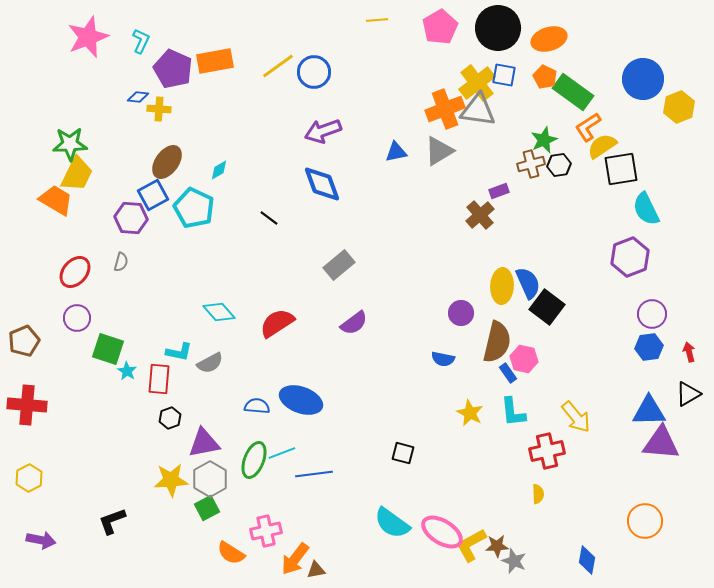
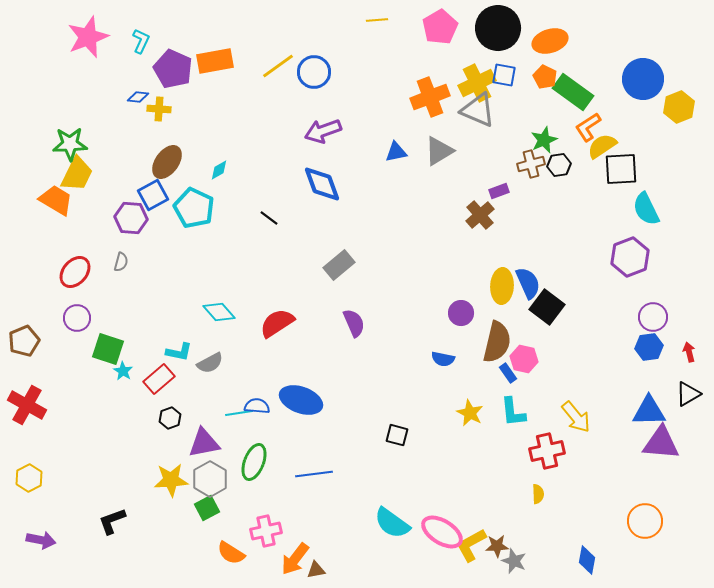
orange ellipse at (549, 39): moved 1 px right, 2 px down
yellow cross at (477, 83): rotated 12 degrees clockwise
orange cross at (445, 109): moved 15 px left, 12 px up
gray triangle at (478, 110): rotated 15 degrees clockwise
black square at (621, 169): rotated 6 degrees clockwise
purple circle at (652, 314): moved 1 px right, 3 px down
purple semicircle at (354, 323): rotated 76 degrees counterclockwise
cyan star at (127, 371): moved 4 px left
red rectangle at (159, 379): rotated 44 degrees clockwise
red cross at (27, 405): rotated 24 degrees clockwise
cyan line at (282, 453): moved 43 px left, 40 px up; rotated 12 degrees clockwise
black square at (403, 453): moved 6 px left, 18 px up
green ellipse at (254, 460): moved 2 px down
